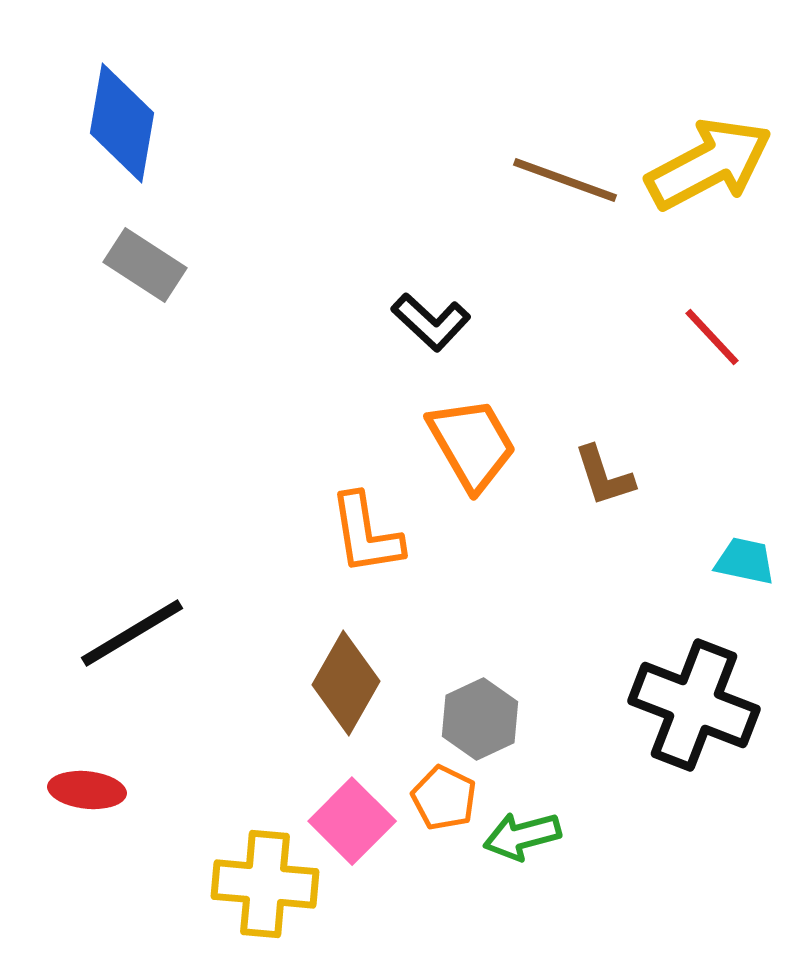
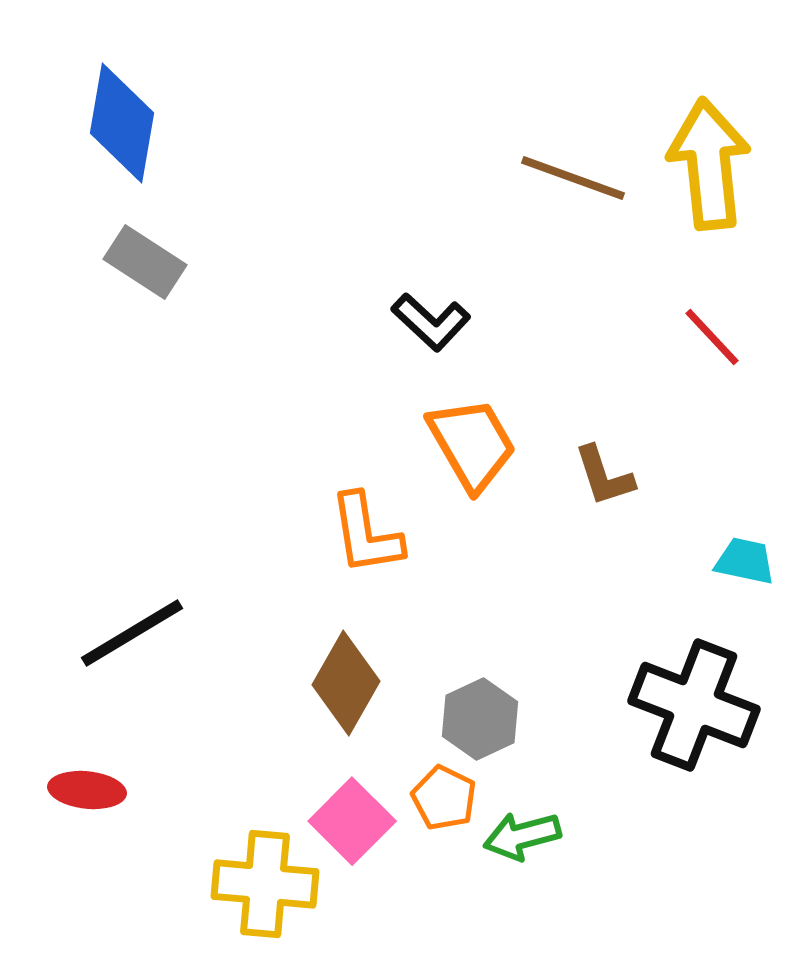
yellow arrow: rotated 68 degrees counterclockwise
brown line: moved 8 px right, 2 px up
gray rectangle: moved 3 px up
